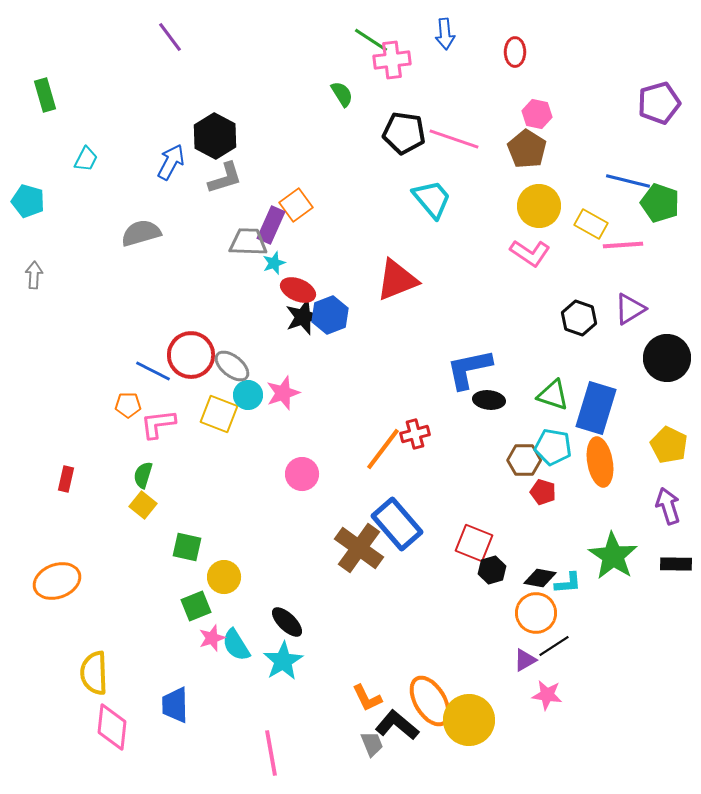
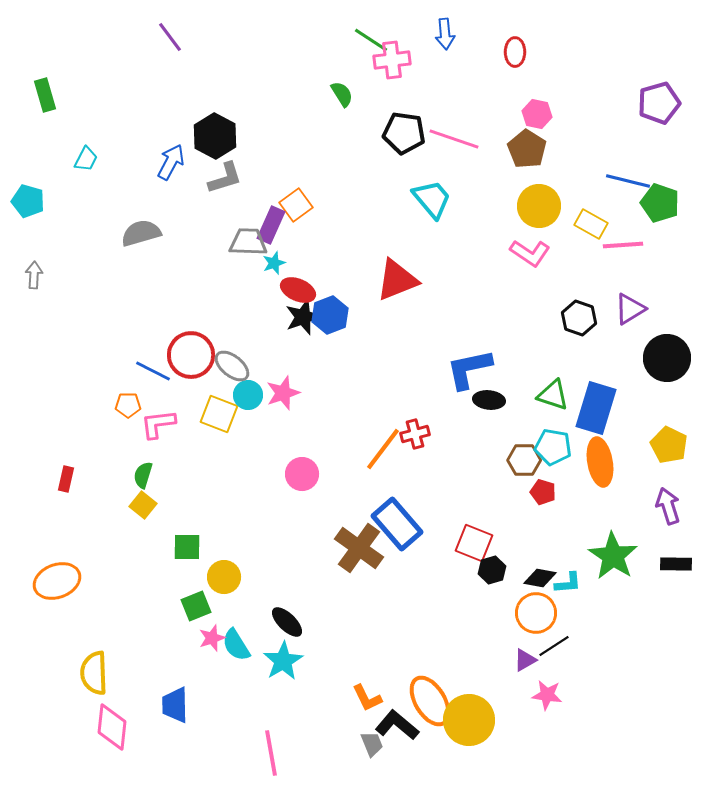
green square at (187, 547): rotated 12 degrees counterclockwise
